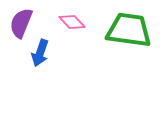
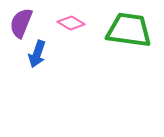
pink diamond: moved 1 px left, 1 px down; rotated 16 degrees counterclockwise
blue arrow: moved 3 px left, 1 px down
